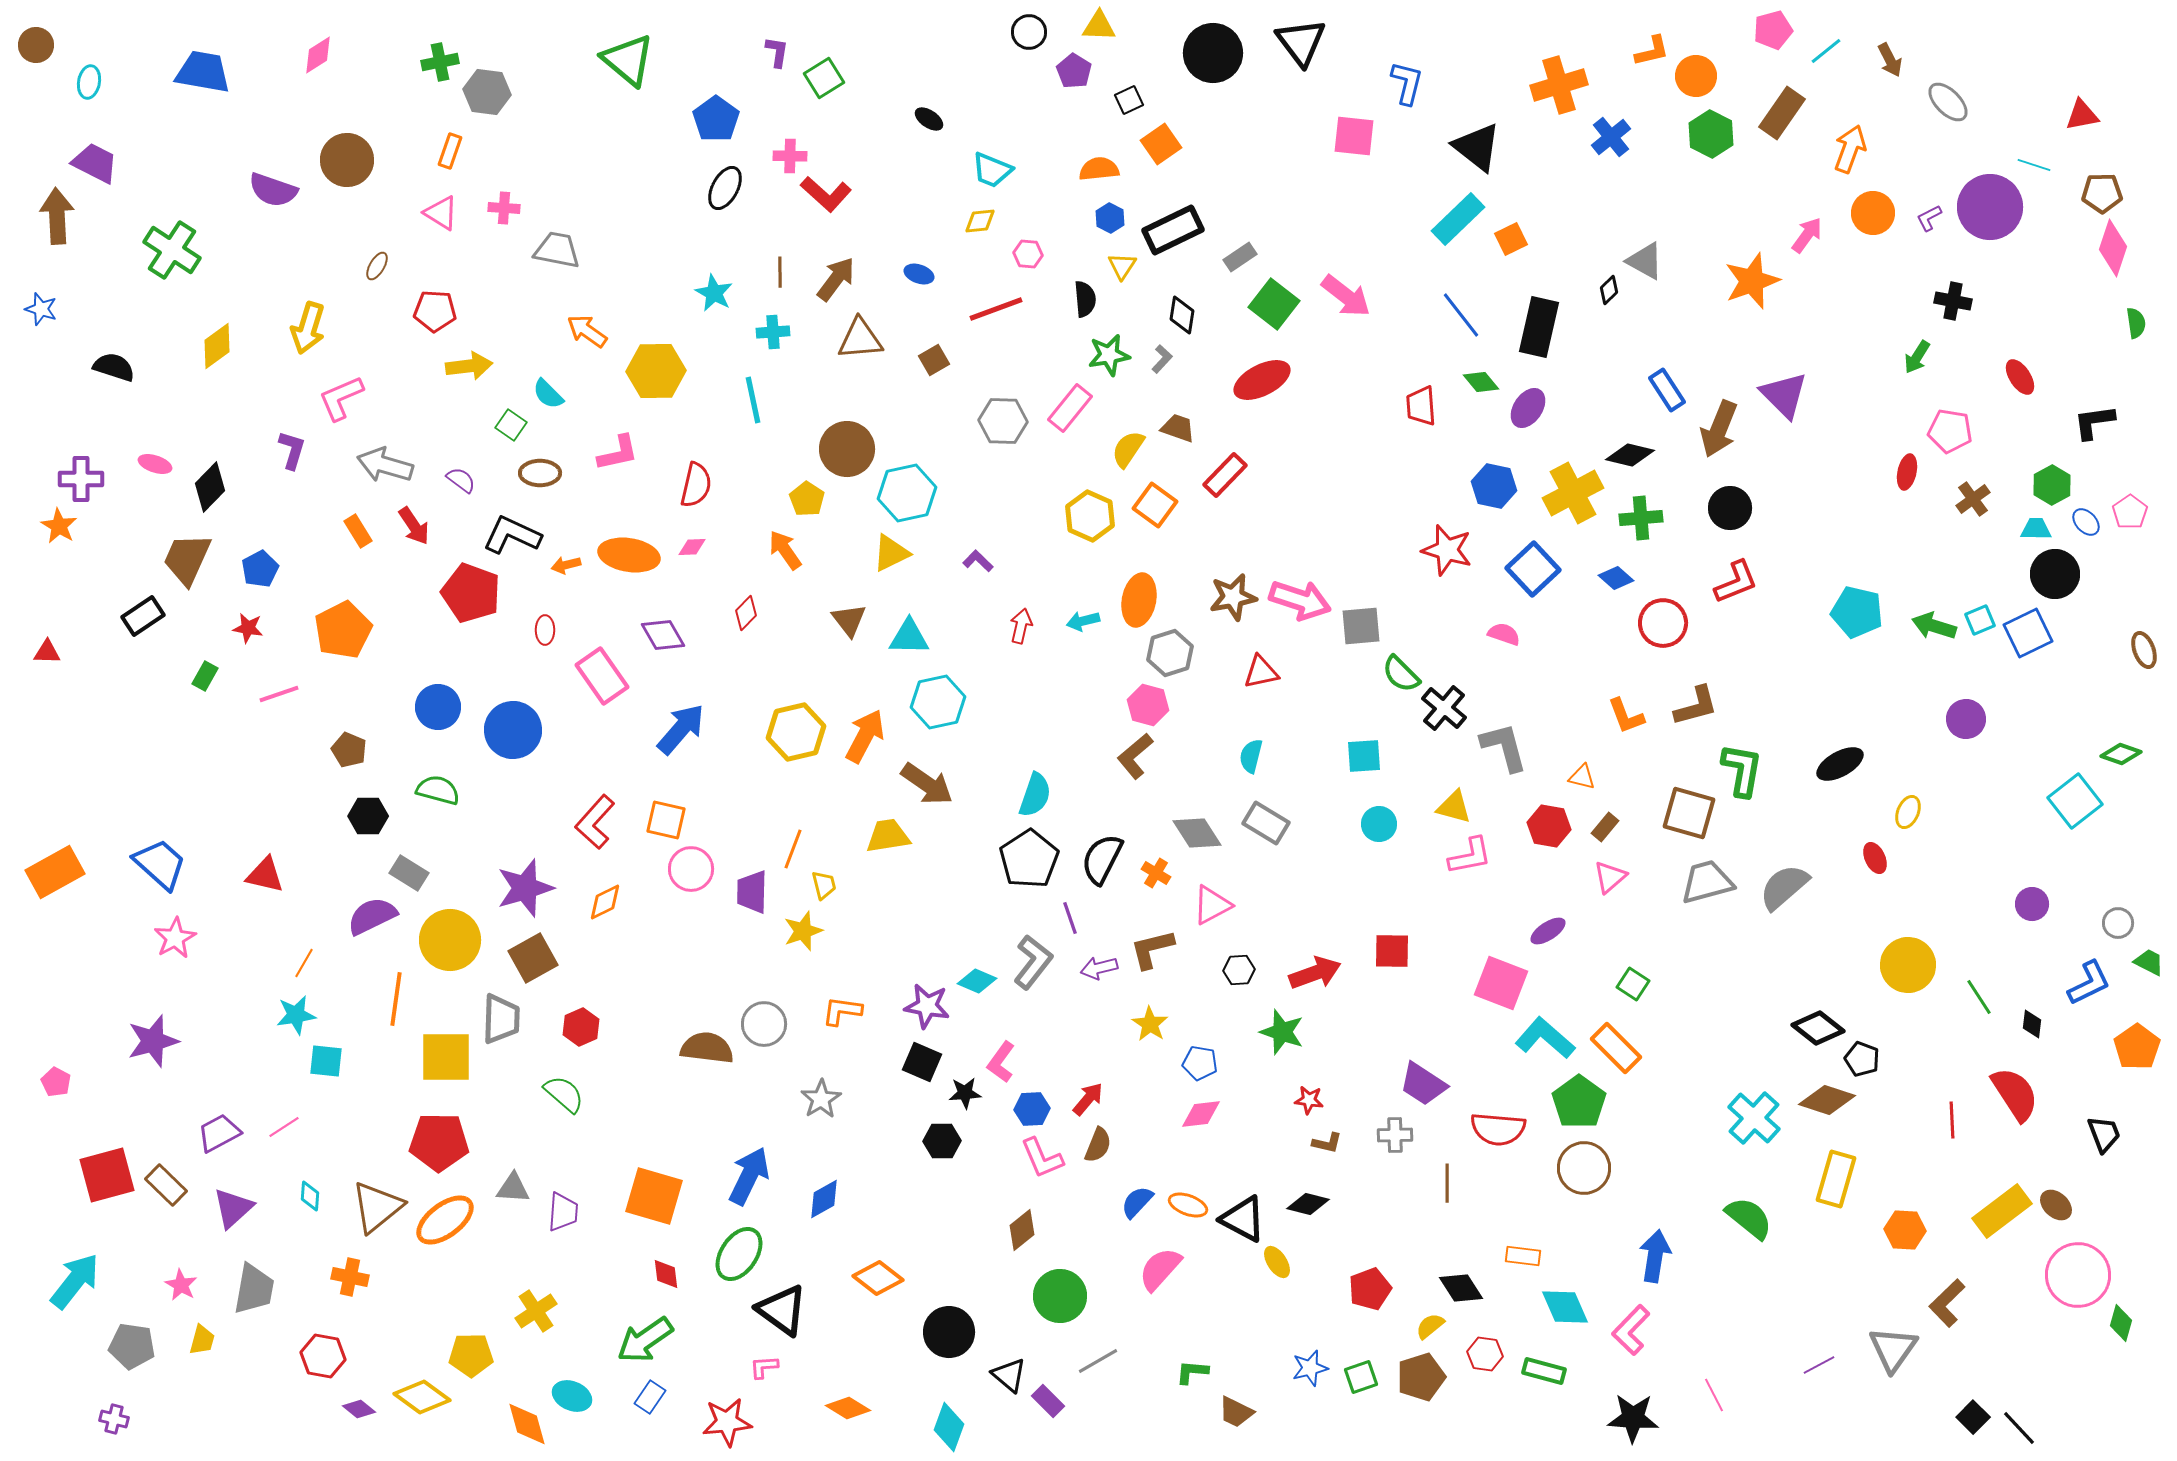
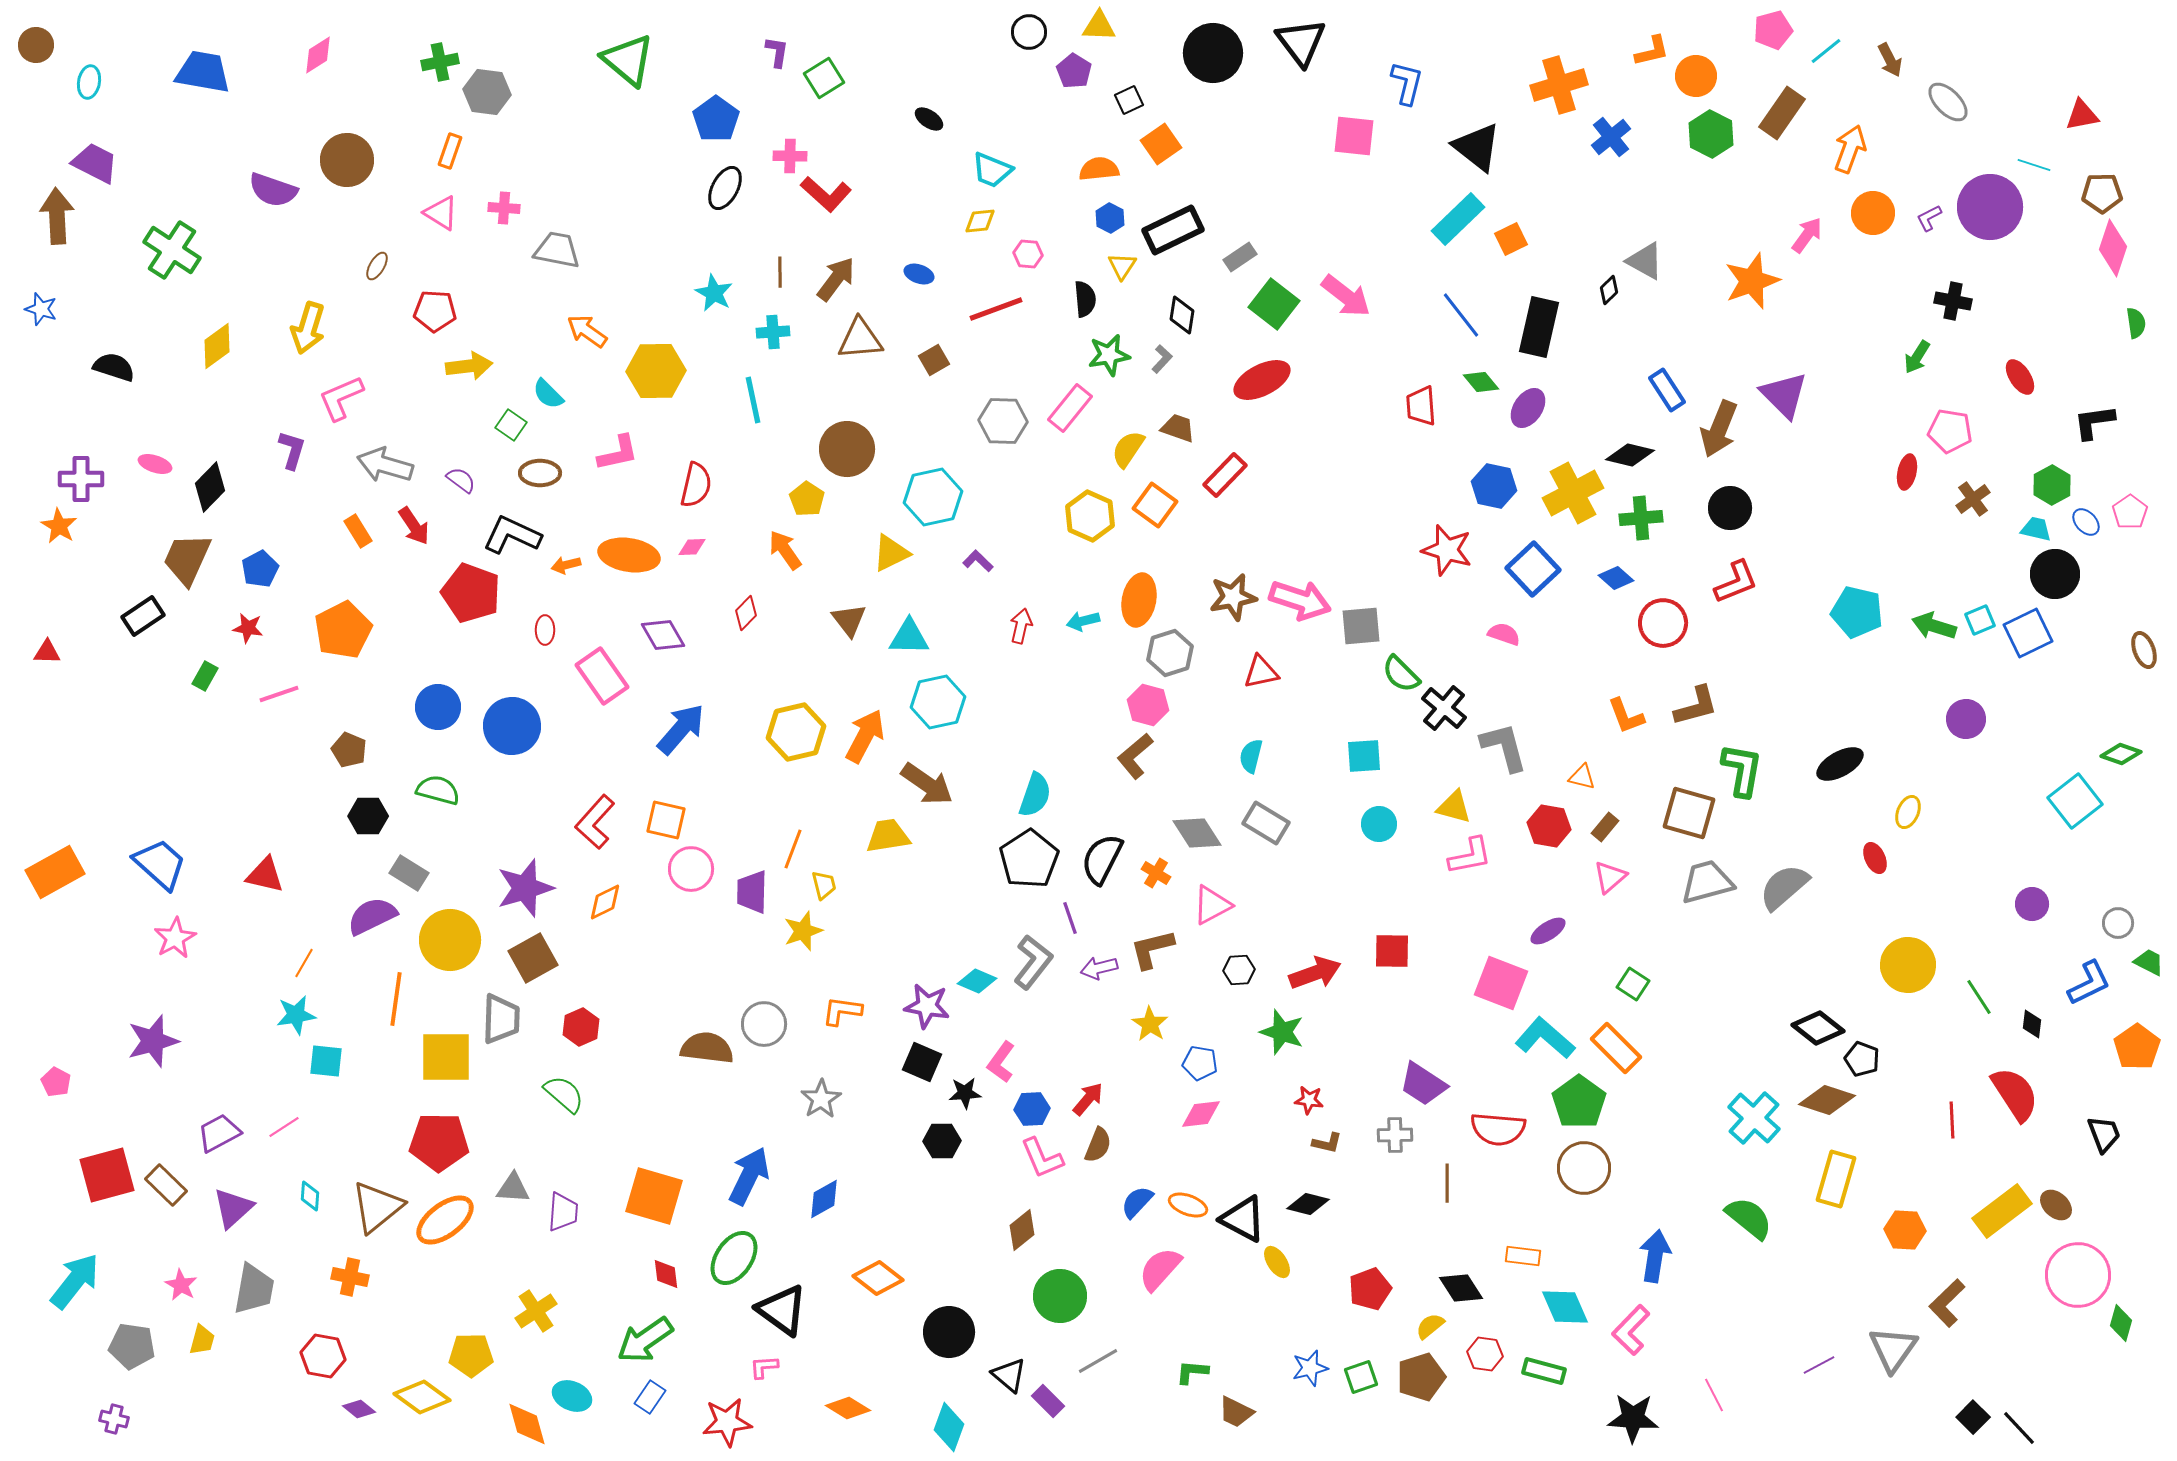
cyan hexagon at (907, 493): moved 26 px right, 4 px down
cyan trapezoid at (2036, 529): rotated 12 degrees clockwise
blue circle at (513, 730): moved 1 px left, 4 px up
green ellipse at (739, 1254): moved 5 px left, 4 px down
